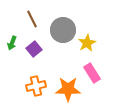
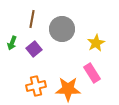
brown line: rotated 36 degrees clockwise
gray circle: moved 1 px left, 1 px up
yellow star: moved 9 px right
